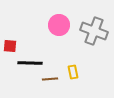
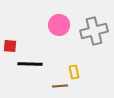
gray cross: rotated 36 degrees counterclockwise
black line: moved 1 px down
yellow rectangle: moved 1 px right
brown line: moved 10 px right, 7 px down
